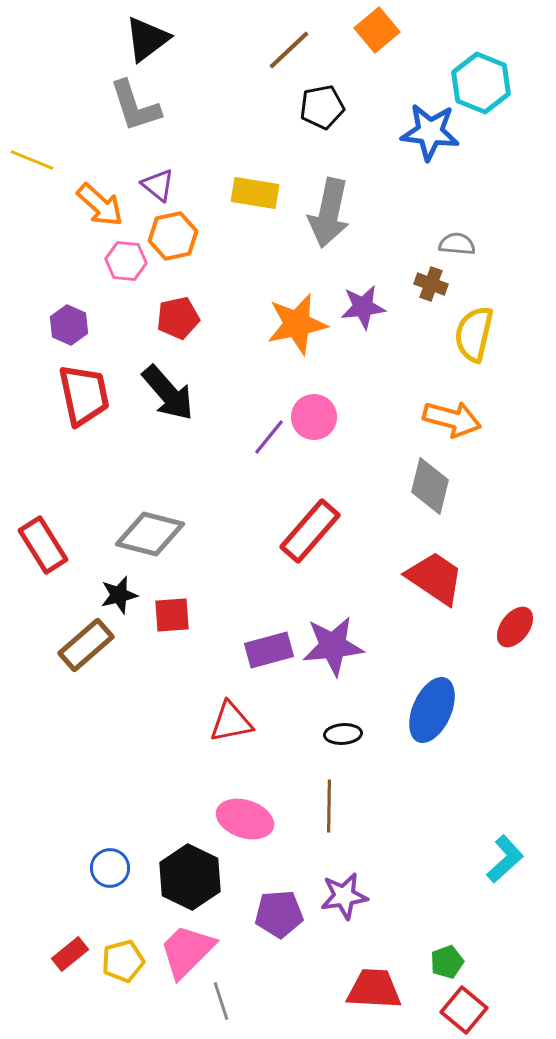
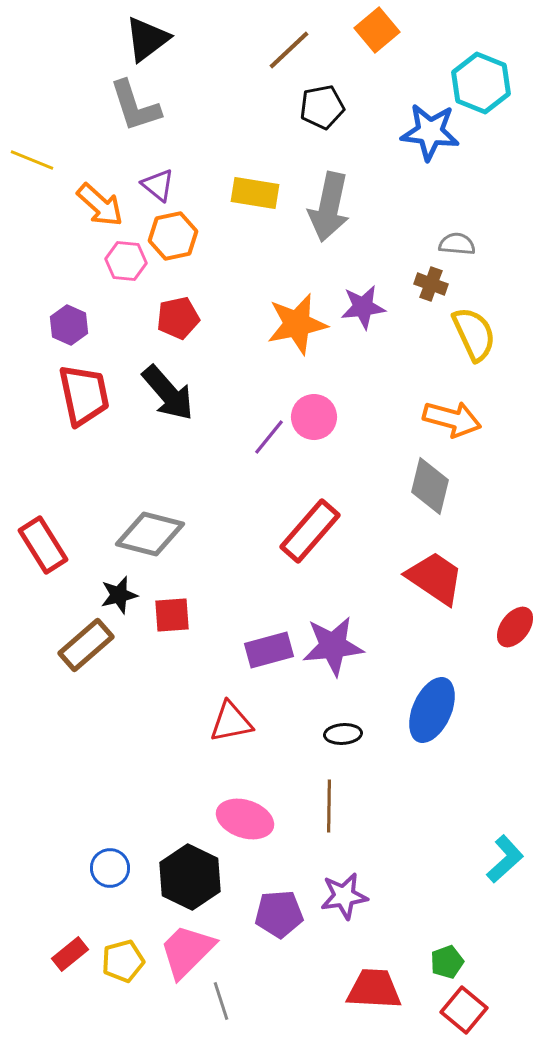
gray arrow at (329, 213): moved 6 px up
yellow semicircle at (474, 334): rotated 142 degrees clockwise
